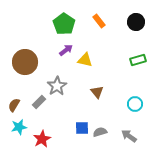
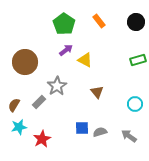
yellow triangle: rotated 14 degrees clockwise
